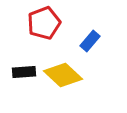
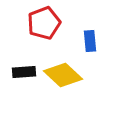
blue rectangle: rotated 45 degrees counterclockwise
